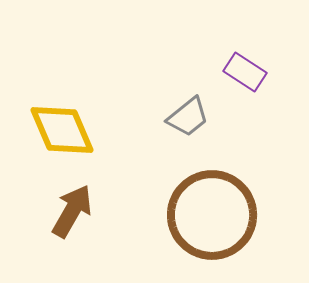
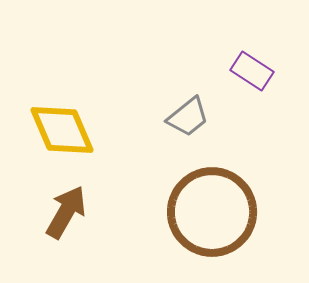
purple rectangle: moved 7 px right, 1 px up
brown arrow: moved 6 px left, 1 px down
brown circle: moved 3 px up
